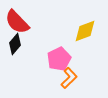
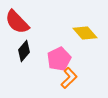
yellow diamond: moved 2 px down; rotated 70 degrees clockwise
black diamond: moved 9 px right, 7 px down
